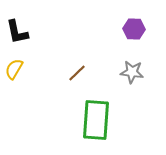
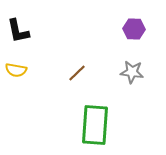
black L-shape: moved 1 px right, 1 px up
yellow semicircle: moved 2 px right, 1 px down; rotated 110 degrees counterclockwise
green rectangle: moved 1 px left, 5 px down
